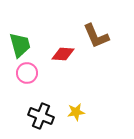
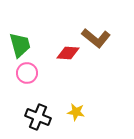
brown L-shape: moved 2 px down; rotated 28 degrees counterclockwise
red diamond: moved 5 px right, 1 px up
yellow star: rotated 18 degrees clockwise
black cross: moved 3 px left, 1 px down
